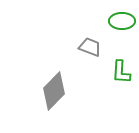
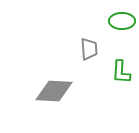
gray trapezoid: moved 1 px left, 2 px down; rotated 65 degrees clockwise
gray diamond: rotated 48 degrees clockwise
